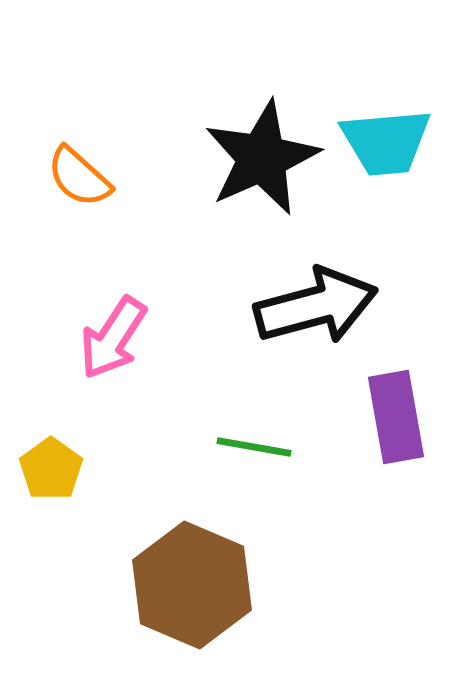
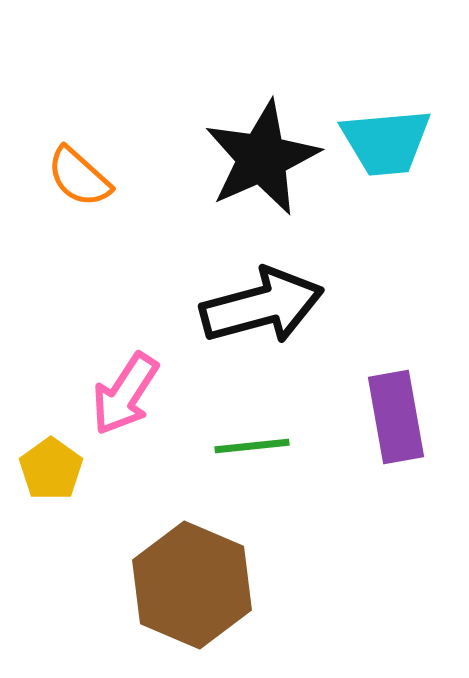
black arrow: moved 54 px left
pink arrow: moved 12 px right, 56 px down
green line: moved 2 px left, 1 px up; rotated 16 degrees counterclockwise
